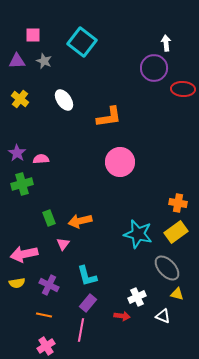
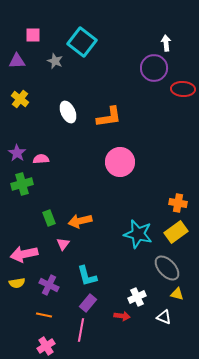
gray star: moved 11 px right
white ellipse: moved 4 px right, 12 px down; rotated 10 degrees clockwise
white triangle: moved 1 px right, 1 px down
